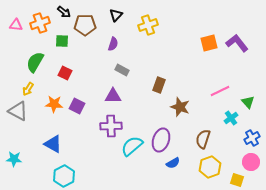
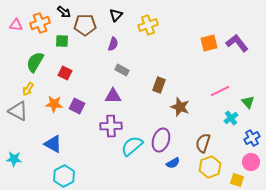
brown semicircle: moved 4 px down
